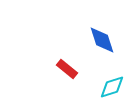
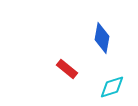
blue diamond: moved 2 px up; rotated 28 degrees clockwise
